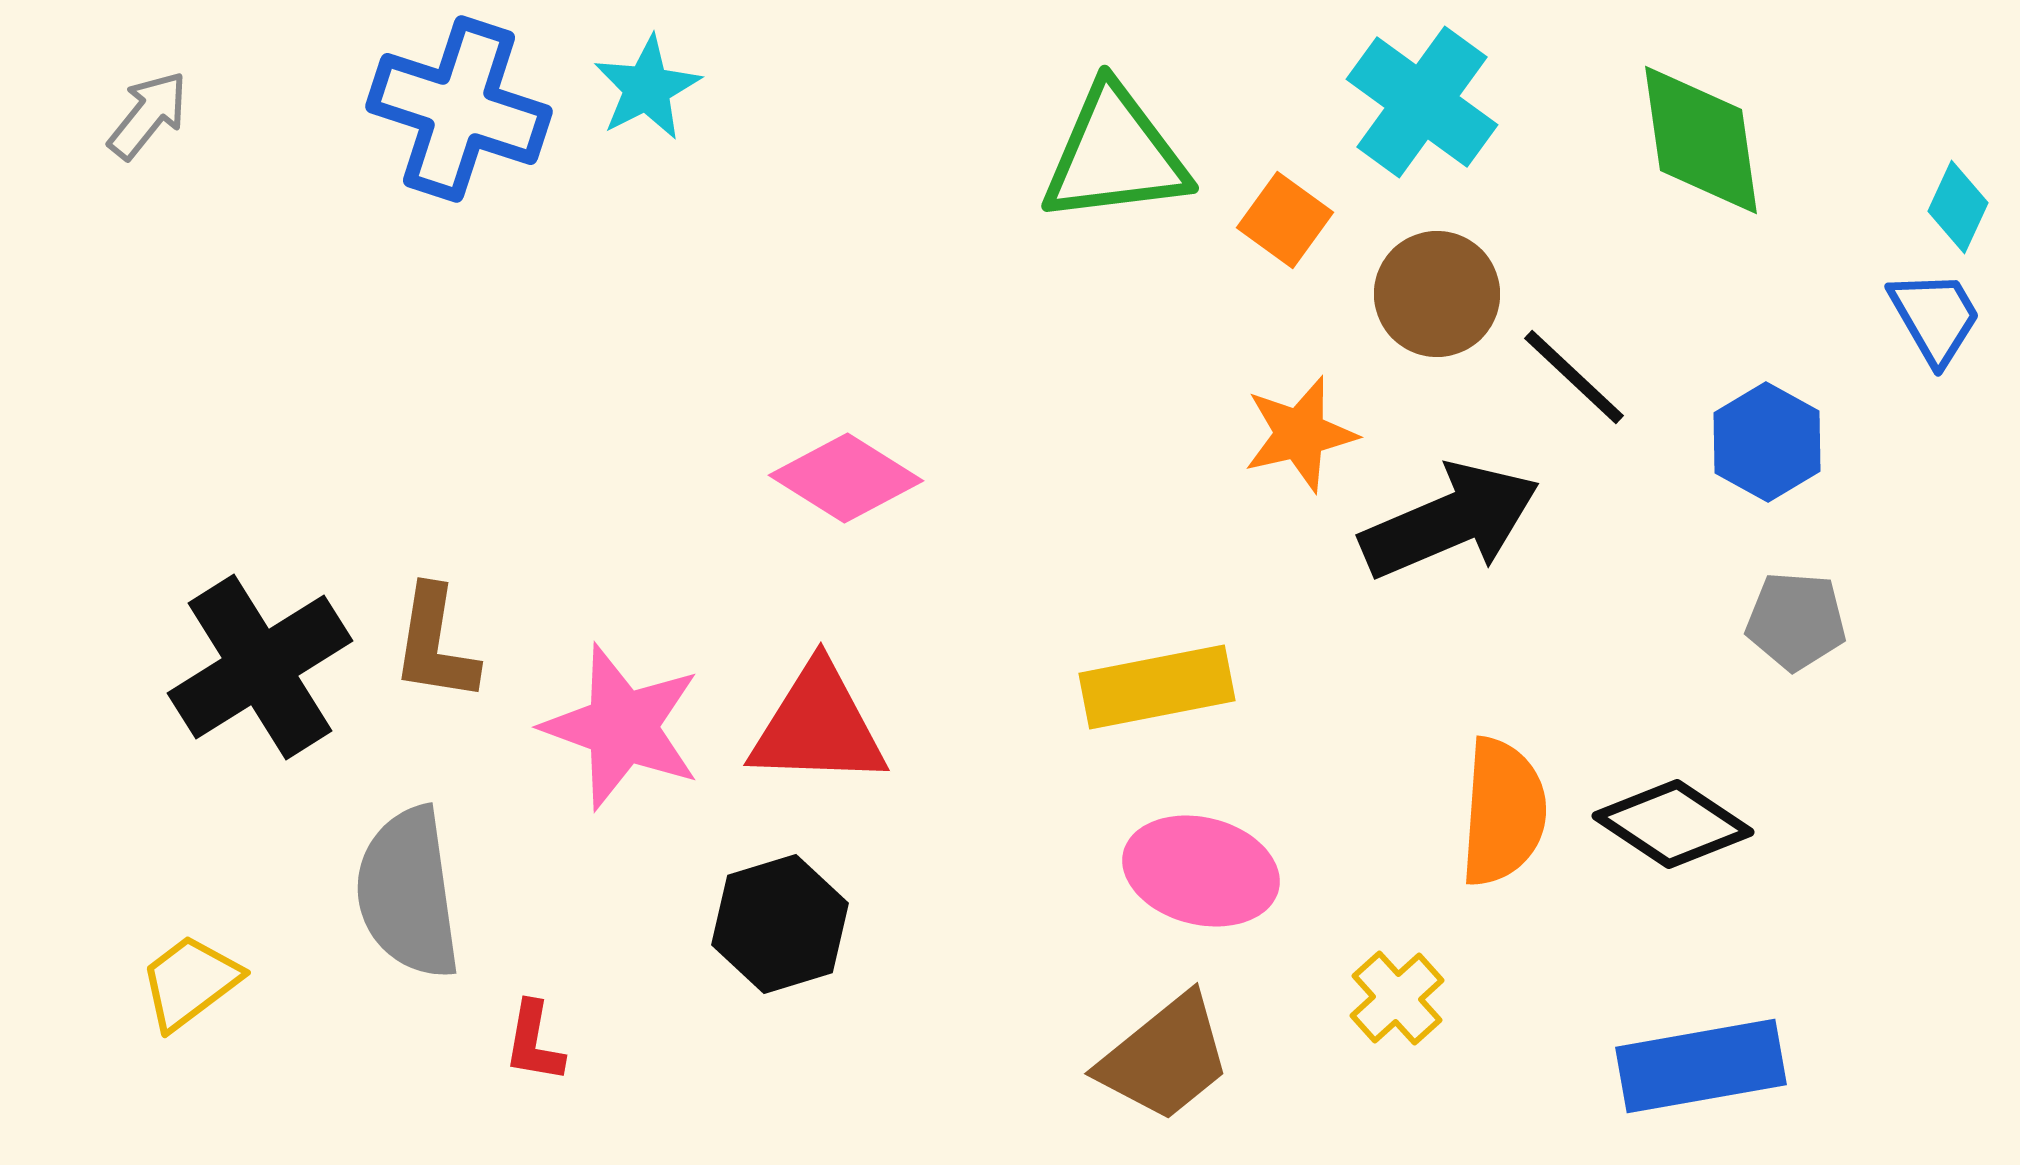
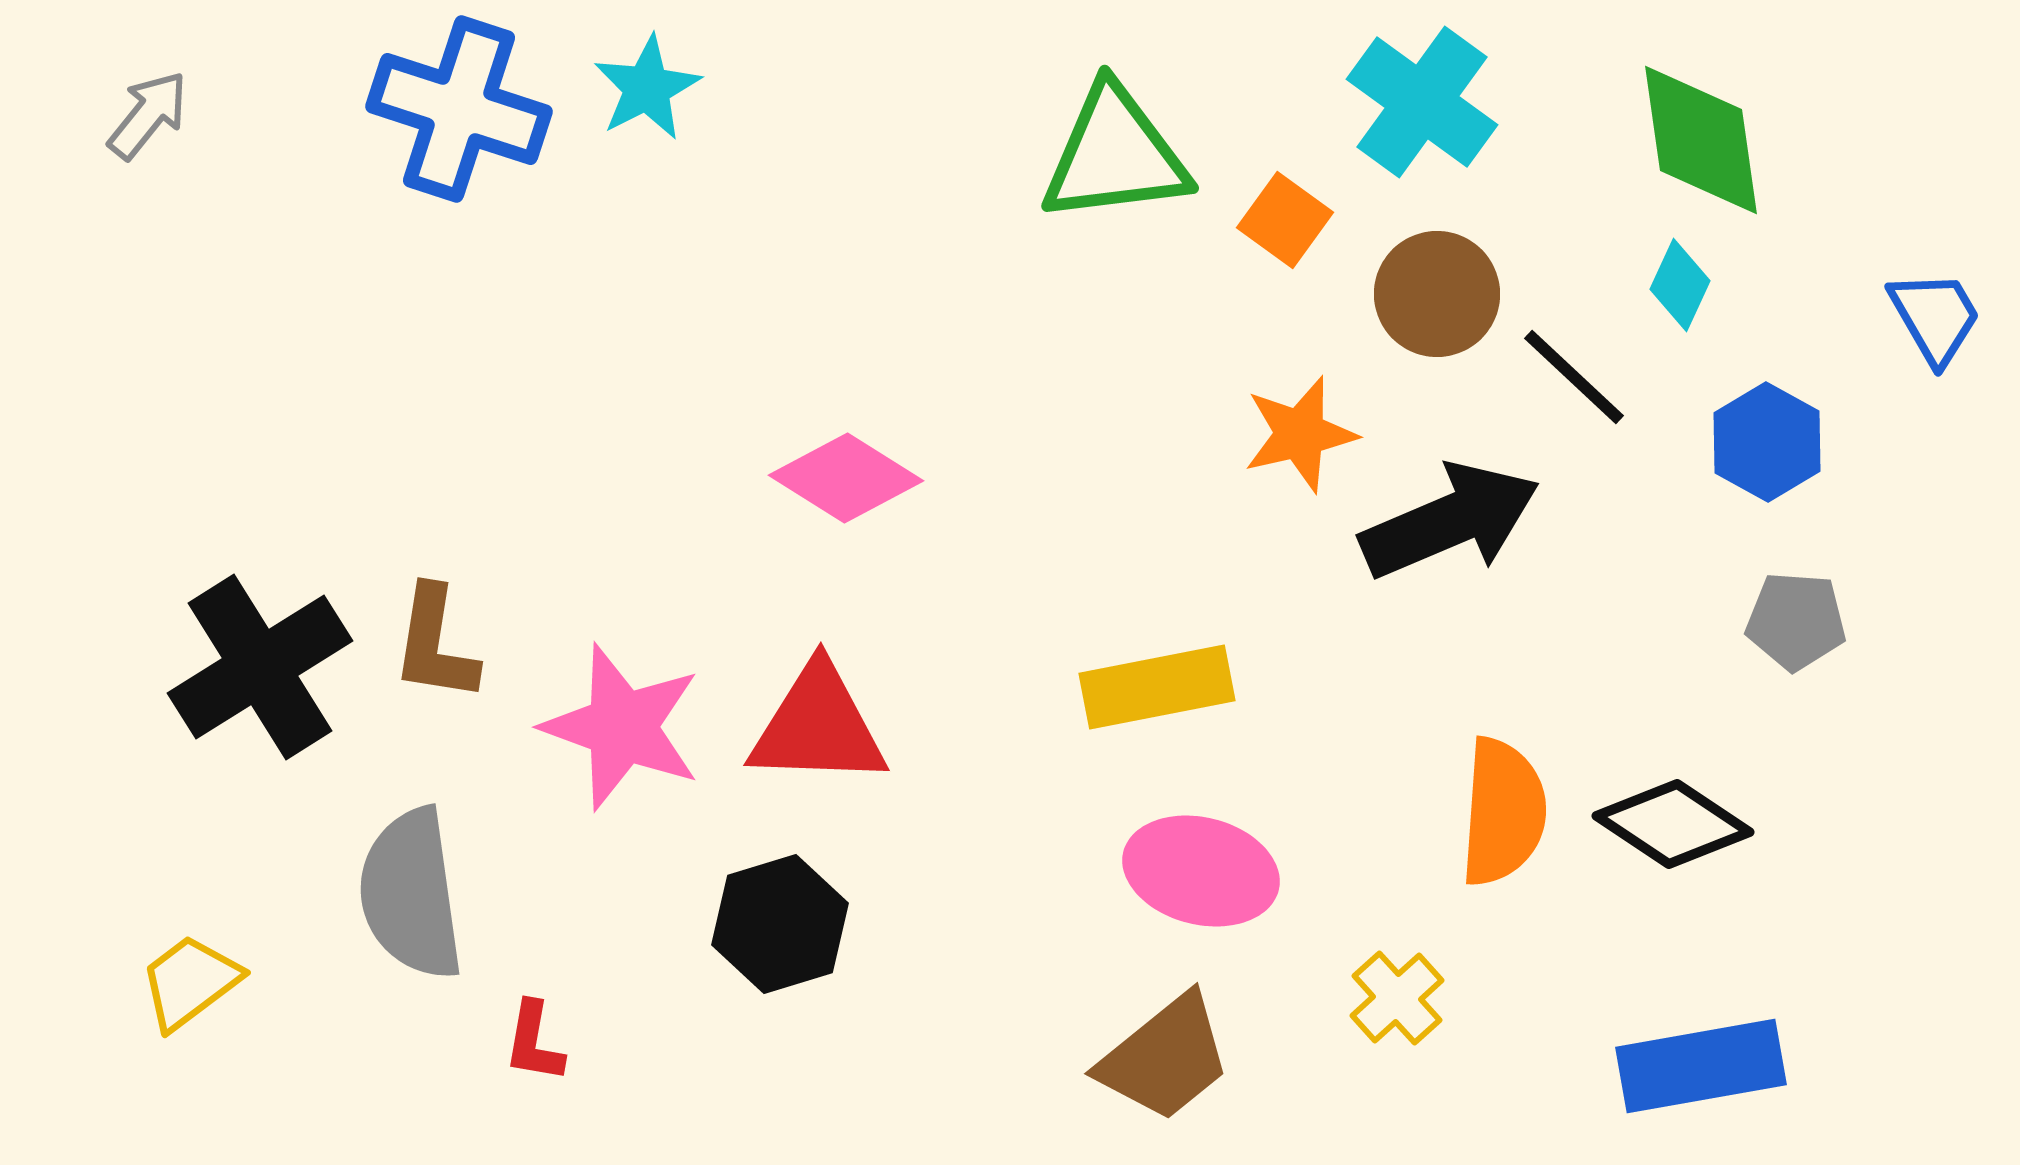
cyan diamond: moved 278 px left, 78 px down
gray semicircle: moved 3 px right, 1 px down
